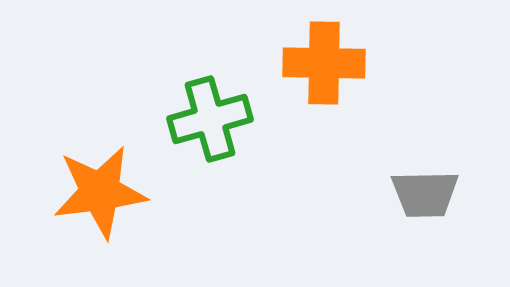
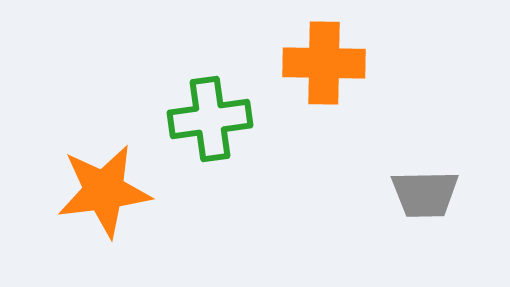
green cross: rotated 8 degrees clockwise
orange star: moved 4 px right, 1 px up
